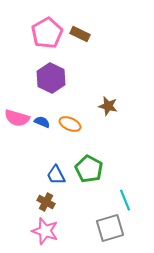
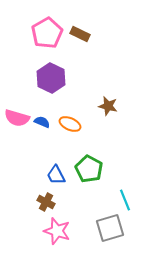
pink star: moved 12 px right
